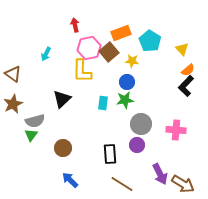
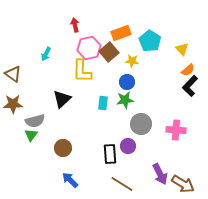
black L-shape: moved 4 px right
brown star: rotated 24 degrees clockwise
purple circle: moved 9 px left, 1 px down
